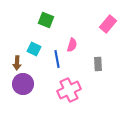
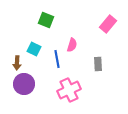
purple circle: moved 1 px right
